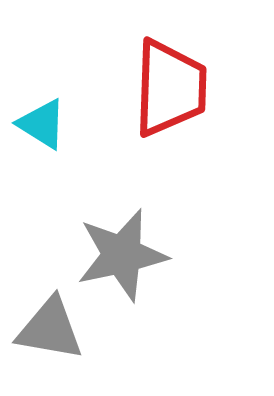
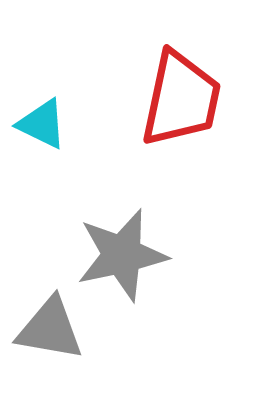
red trapezoid: moved 11 px right, 11 px down; rotated 10 degrees clockwise
cyan triangle: rotated 6 degrees counterclockwise
